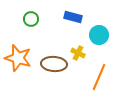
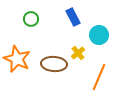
blue rectangle: rotated 48 degrees clockwise
yellow cross: rotated 24 degrees clockwise
orange star: moved 1 px left, 1 px down; rotated 8 degrees clockwise
